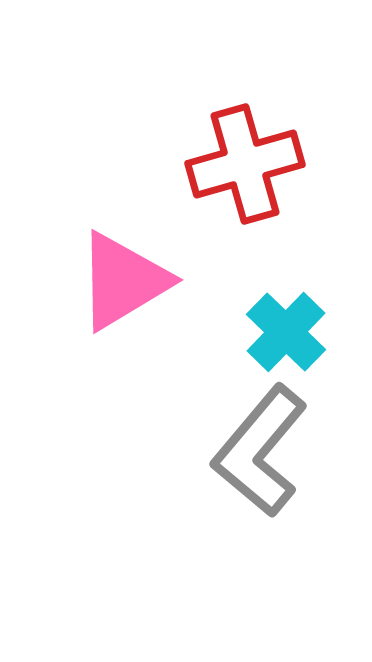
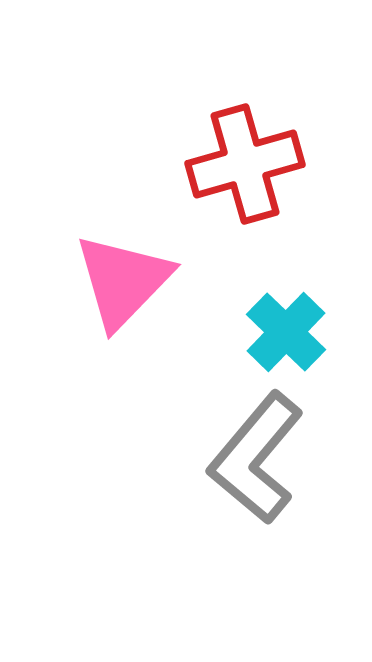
pink triangle: rotated 15 degrees counterclockwise
gray L-shape: moved 4 px left, 7 px down
